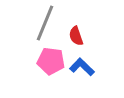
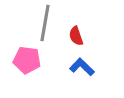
gray line: rotated 12 degrees counterclockwise
pink pentagon: moved 24 px left, 1 px up
